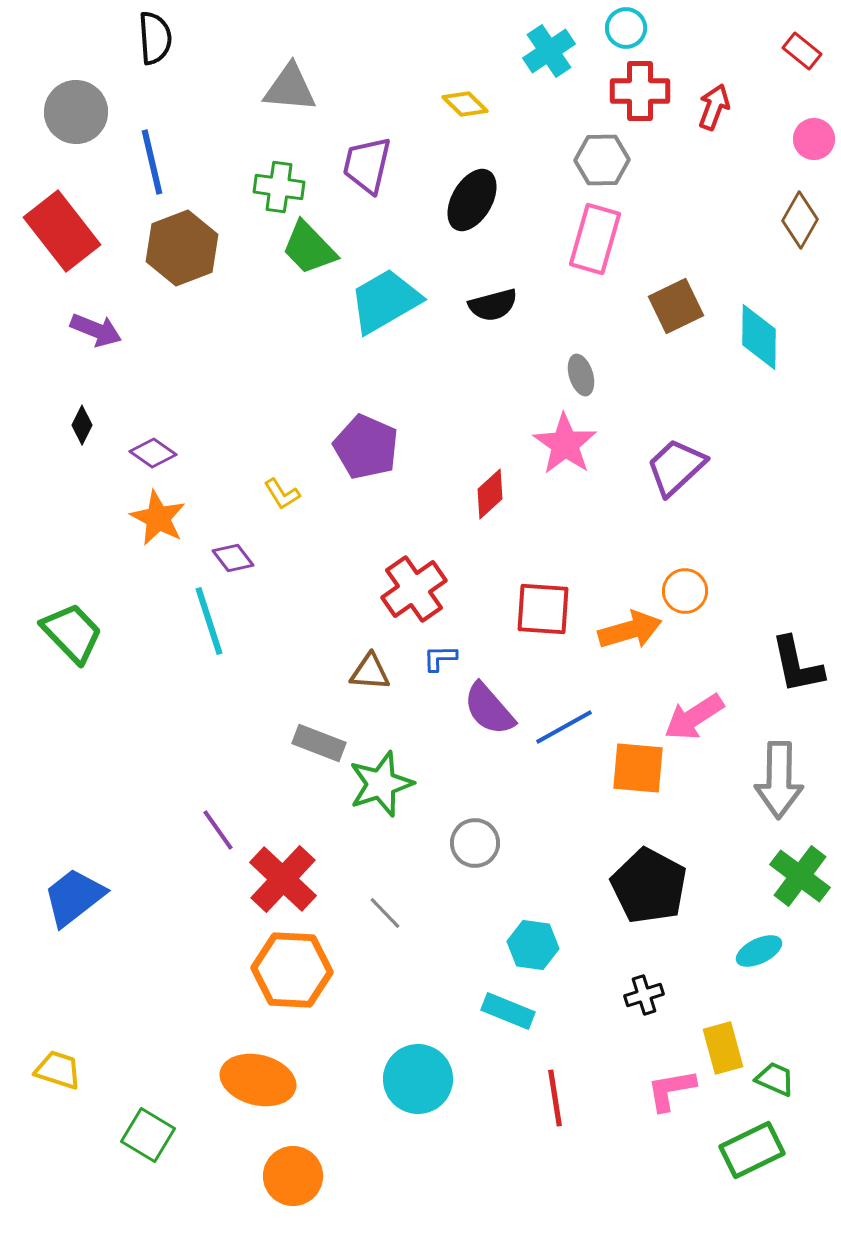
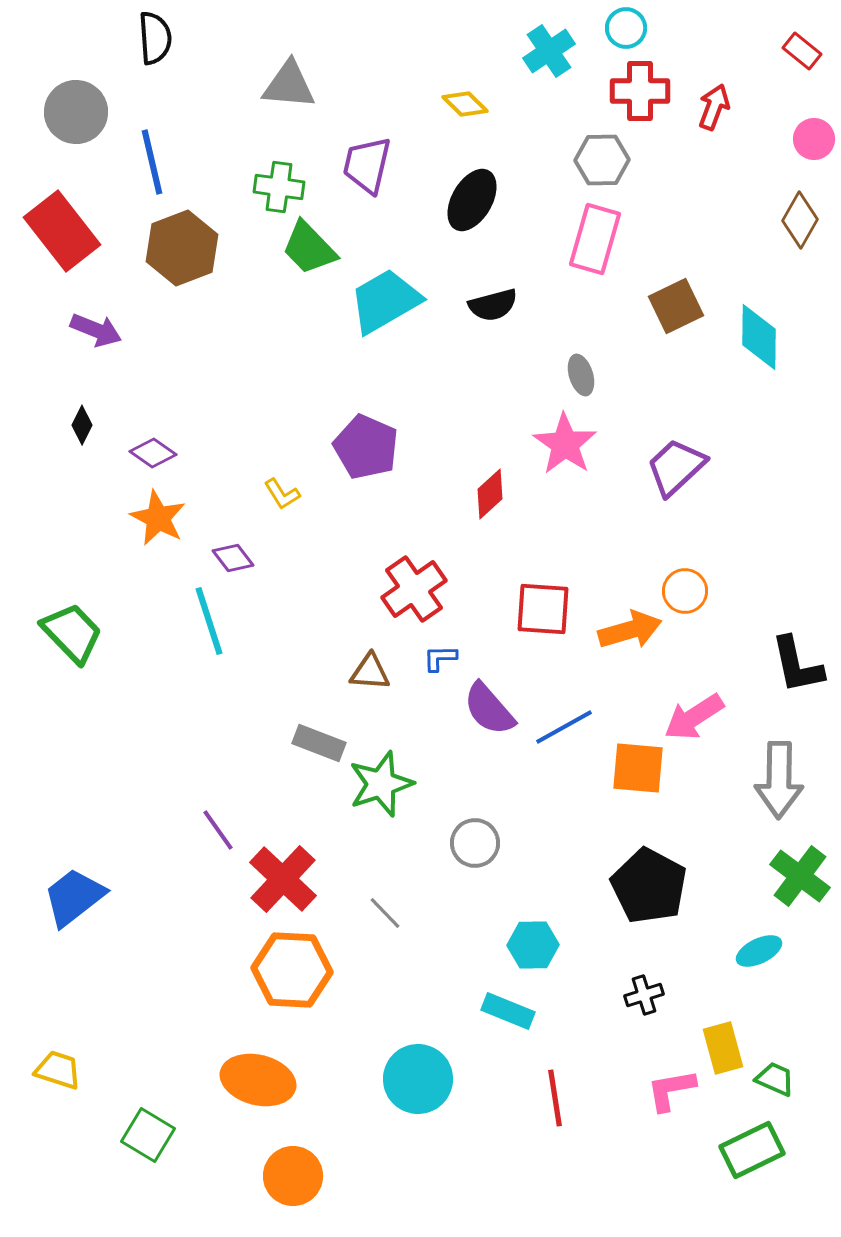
gray triangle at (290, 88): moved 1 px left, 3 px up
cyan hexagon at (533, 945): rotated 9 degrees counterclockwise
